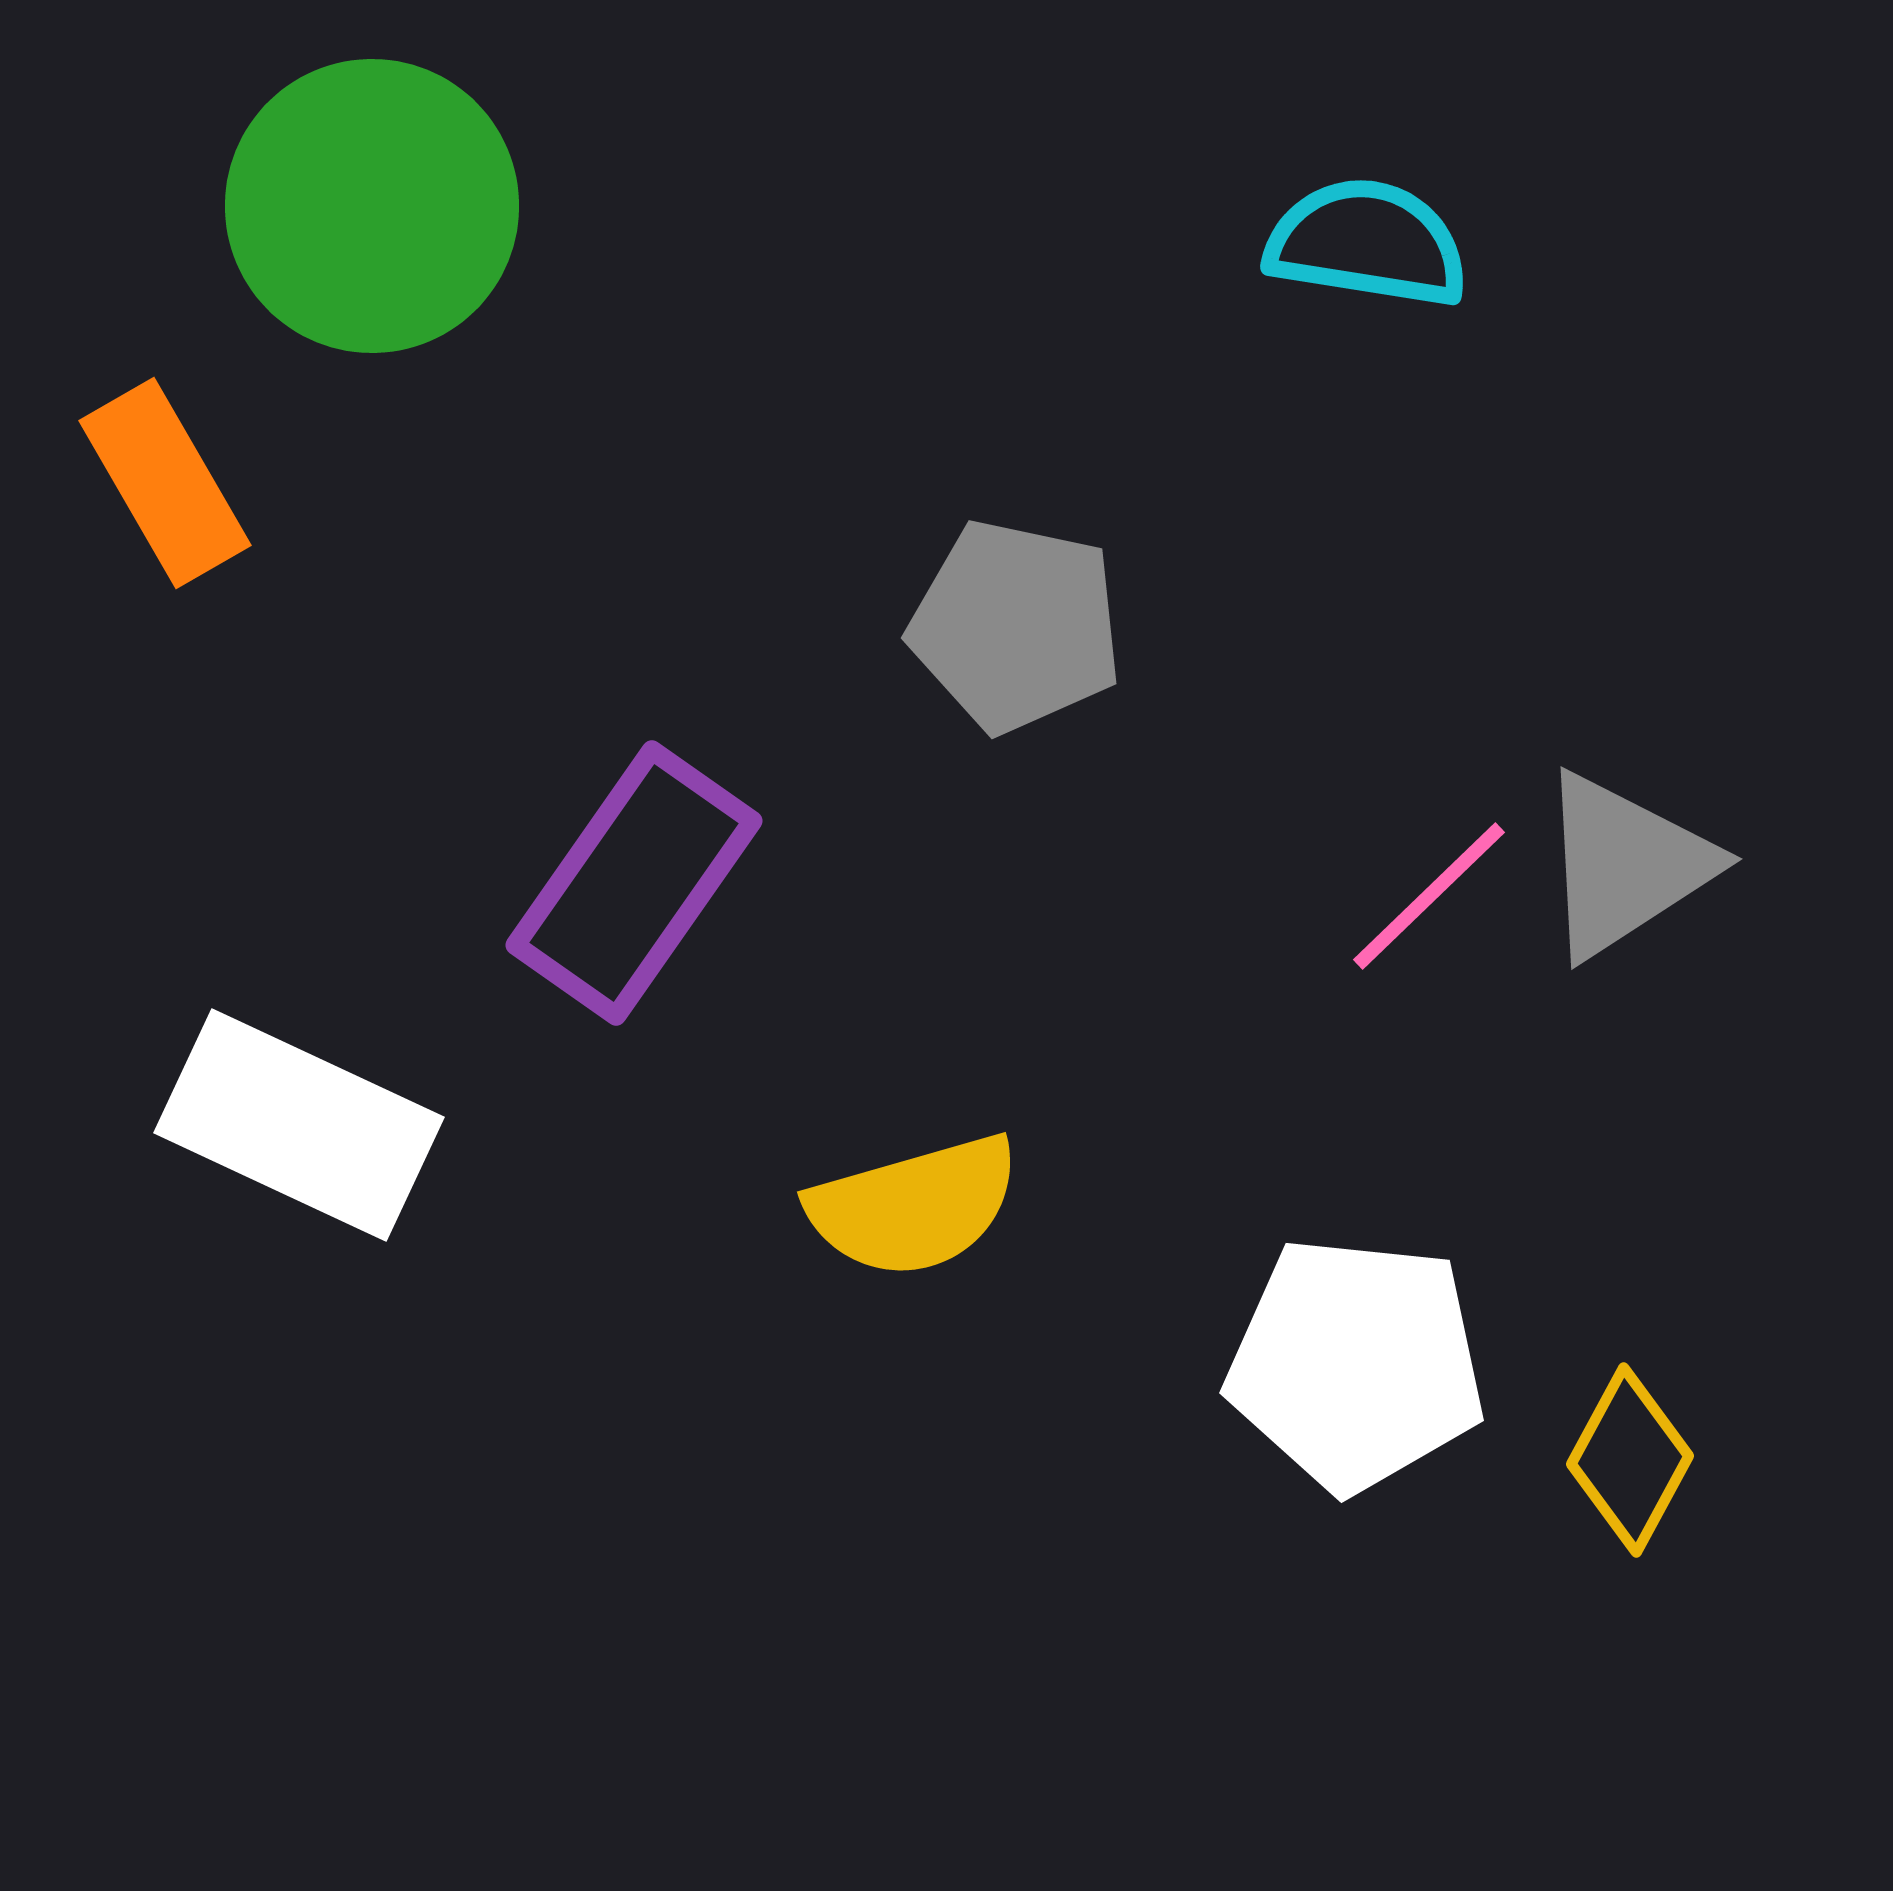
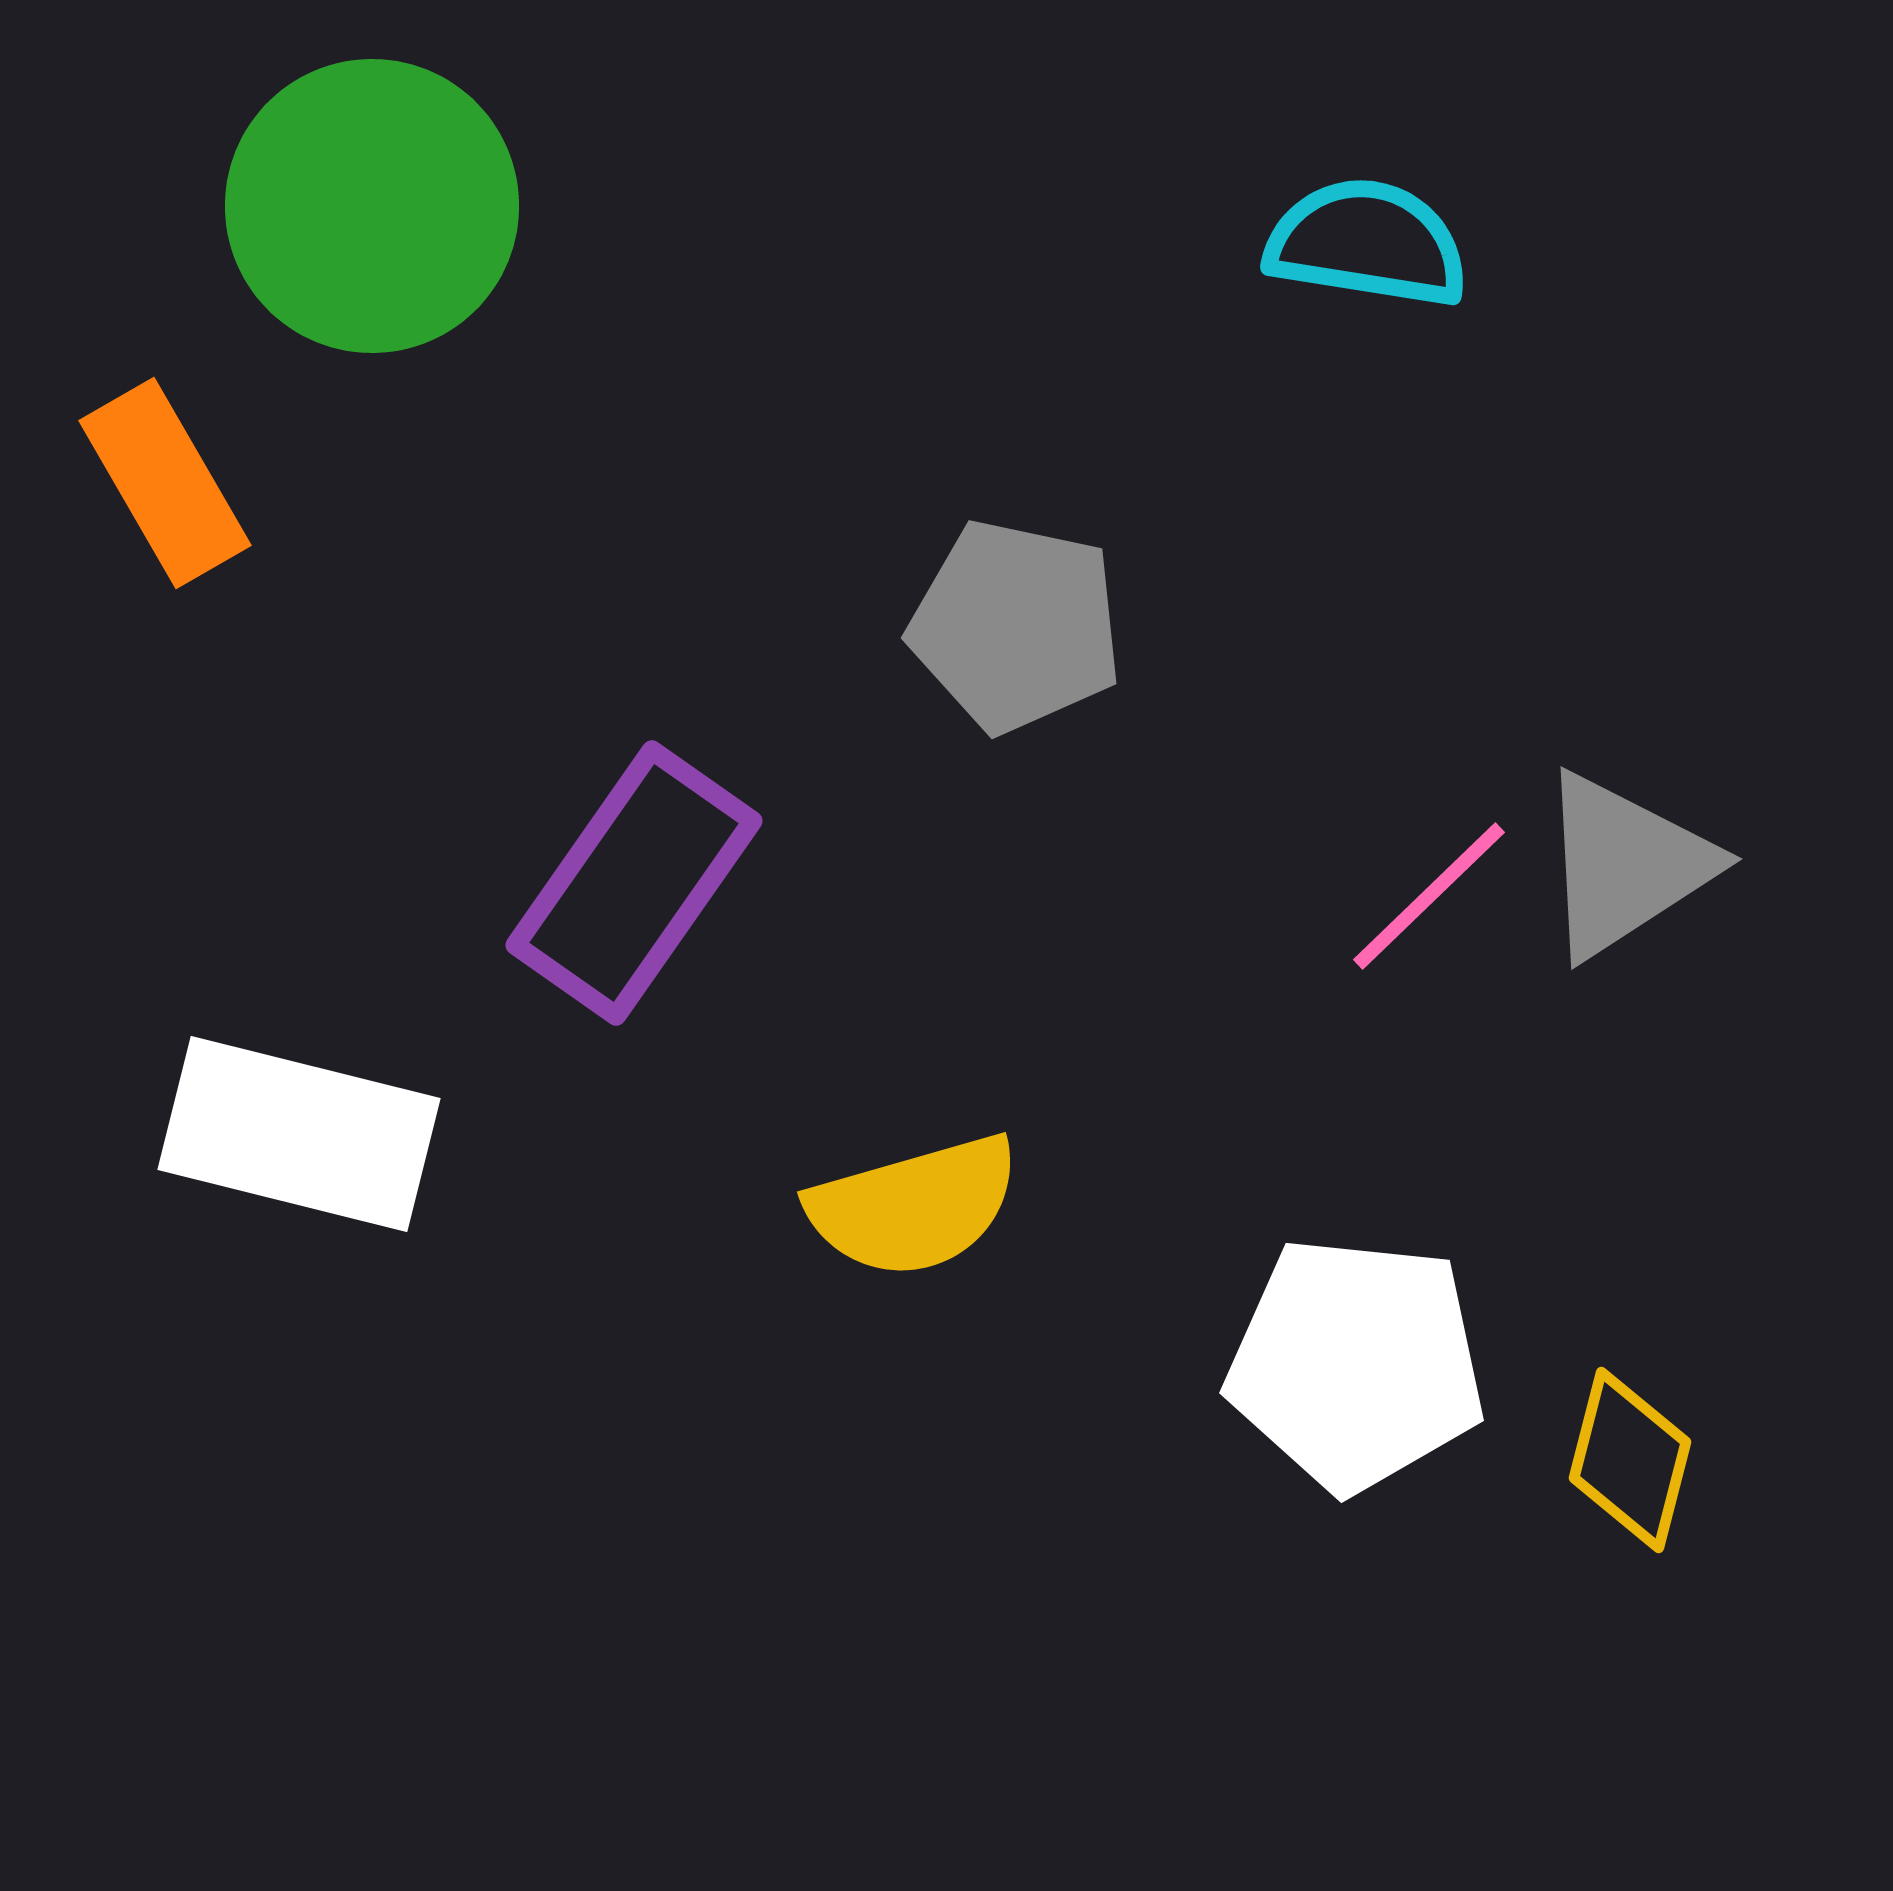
white rectangle: moved 9 px down; rotated 11 degrees counterclockwise
yellow diamond: rotated 14 degrees counterclockwise
